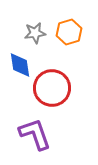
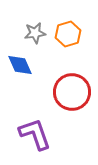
orange hexagon: moved 1 px left, 2 px down
blue diamond: rotated 16 degrees counterclockwise
red circle: moved 20 px right, 4 px down
